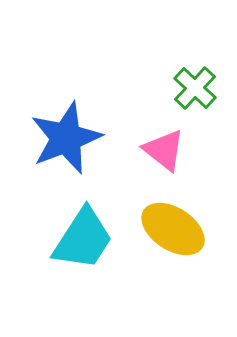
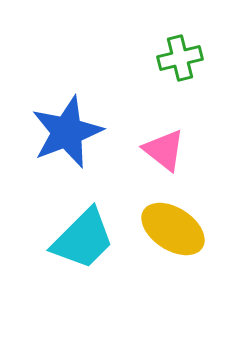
green cross: moved 15 px left, 30 px up; rotated 33 degrees clockwise
blue star: moved 1 px right, 6 px up
cyan trapezoid: rotated 12 degrees clockwise
